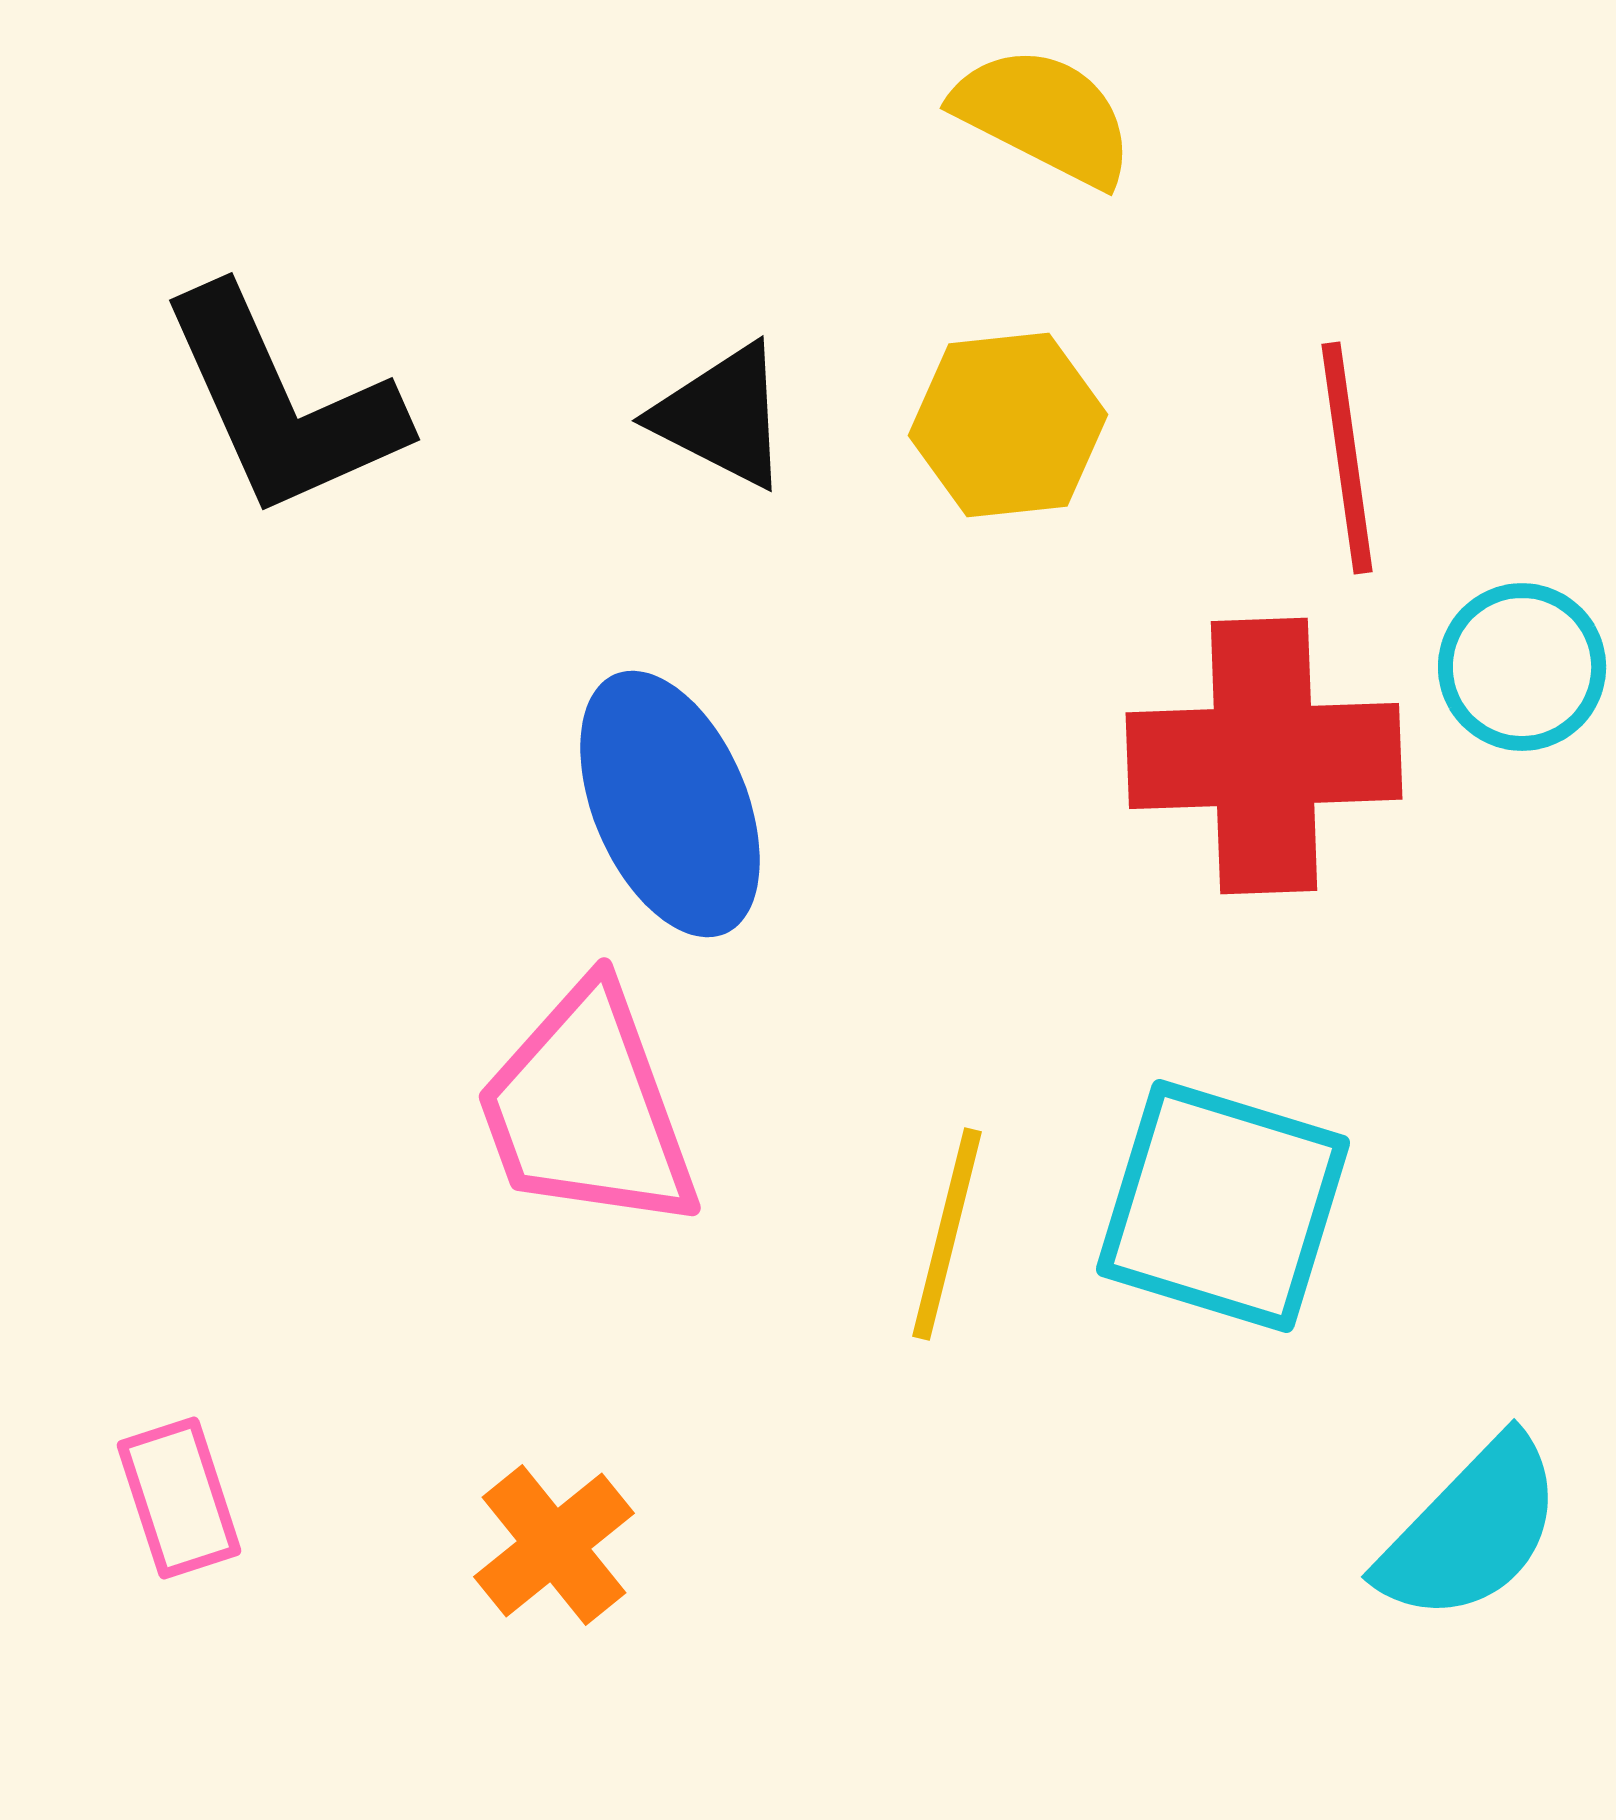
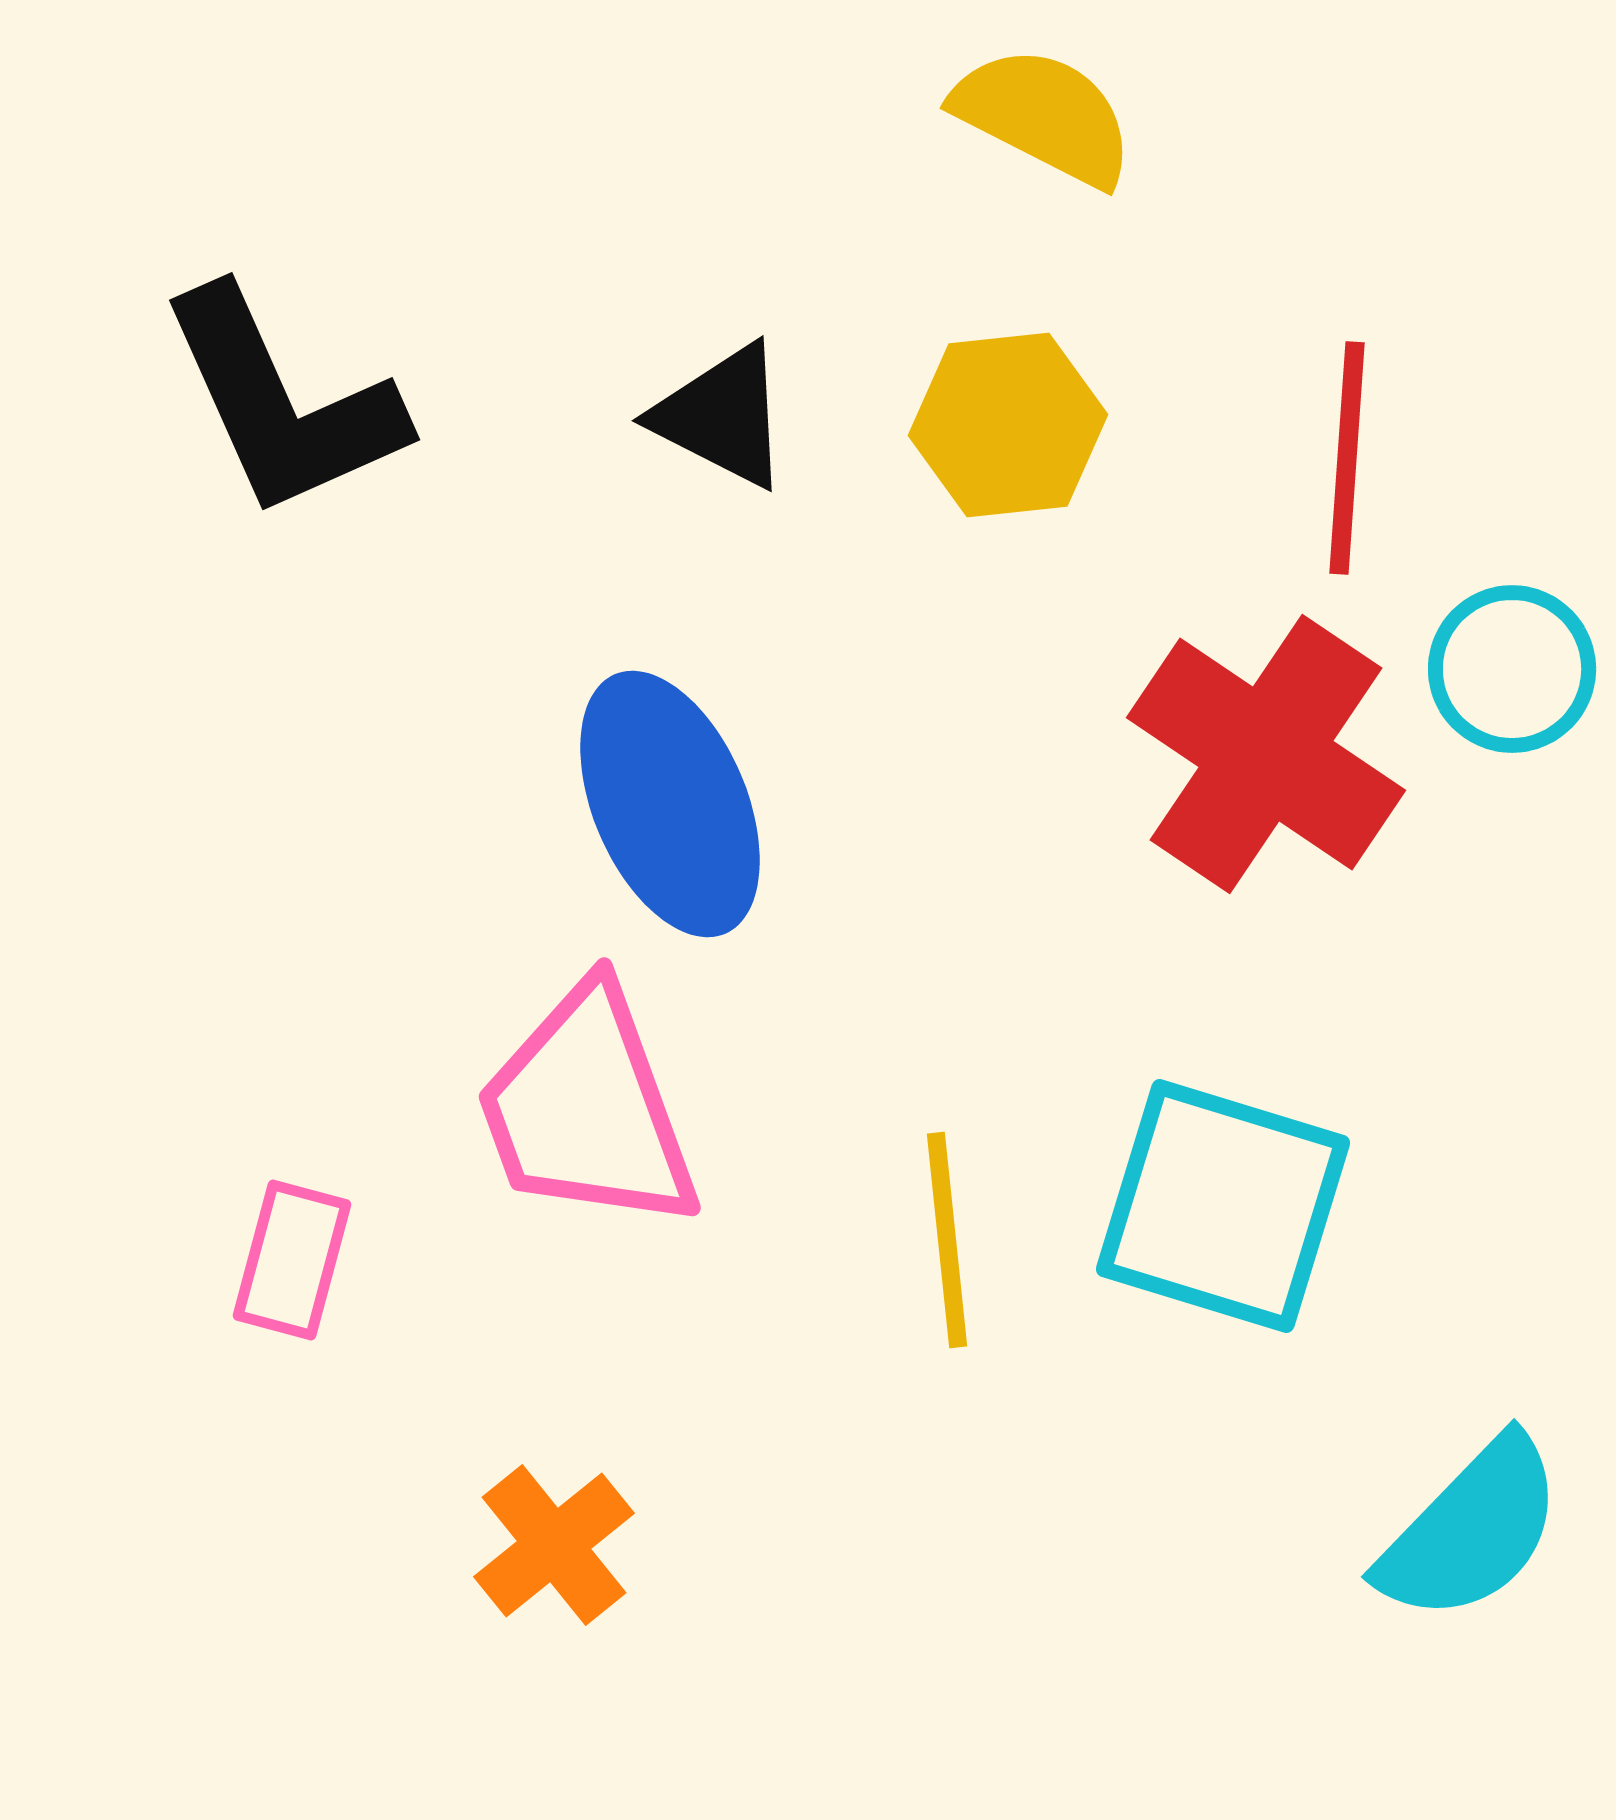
red line: rotated 12 degrees clockwise
cyan circle: moved 10 px left, 2 px down
red cross: moved 2 px right, 2 px up; rotated 36 degrees clockwise
yellow line: moved 6 px down; rotated 20 degrees counterclockwise
pink rectangle: moved 113 px right, 238 px up; rotated 33 degrees clockwise
